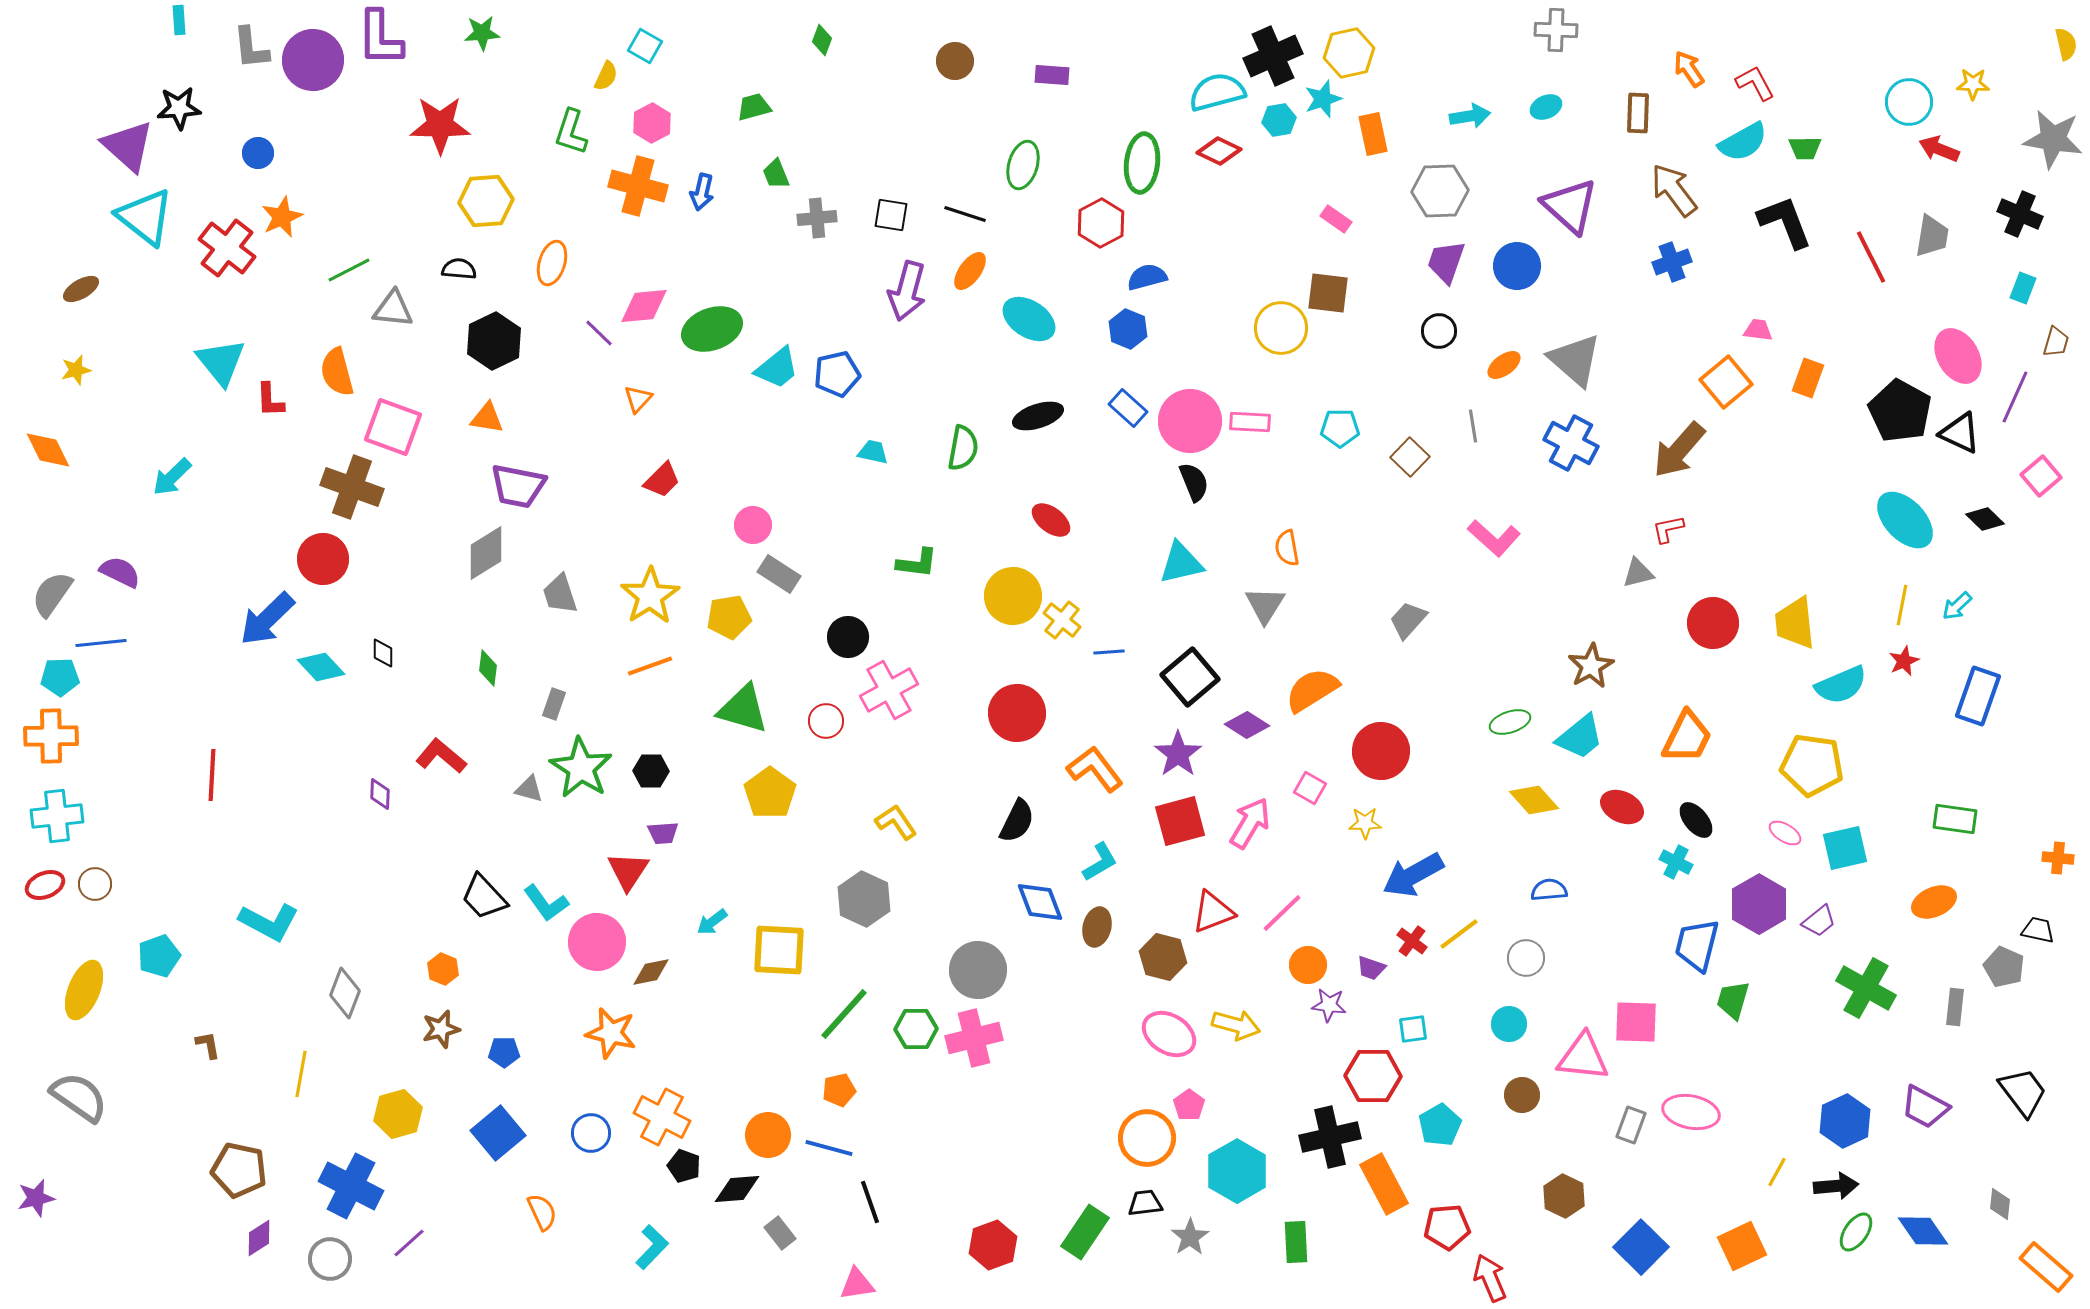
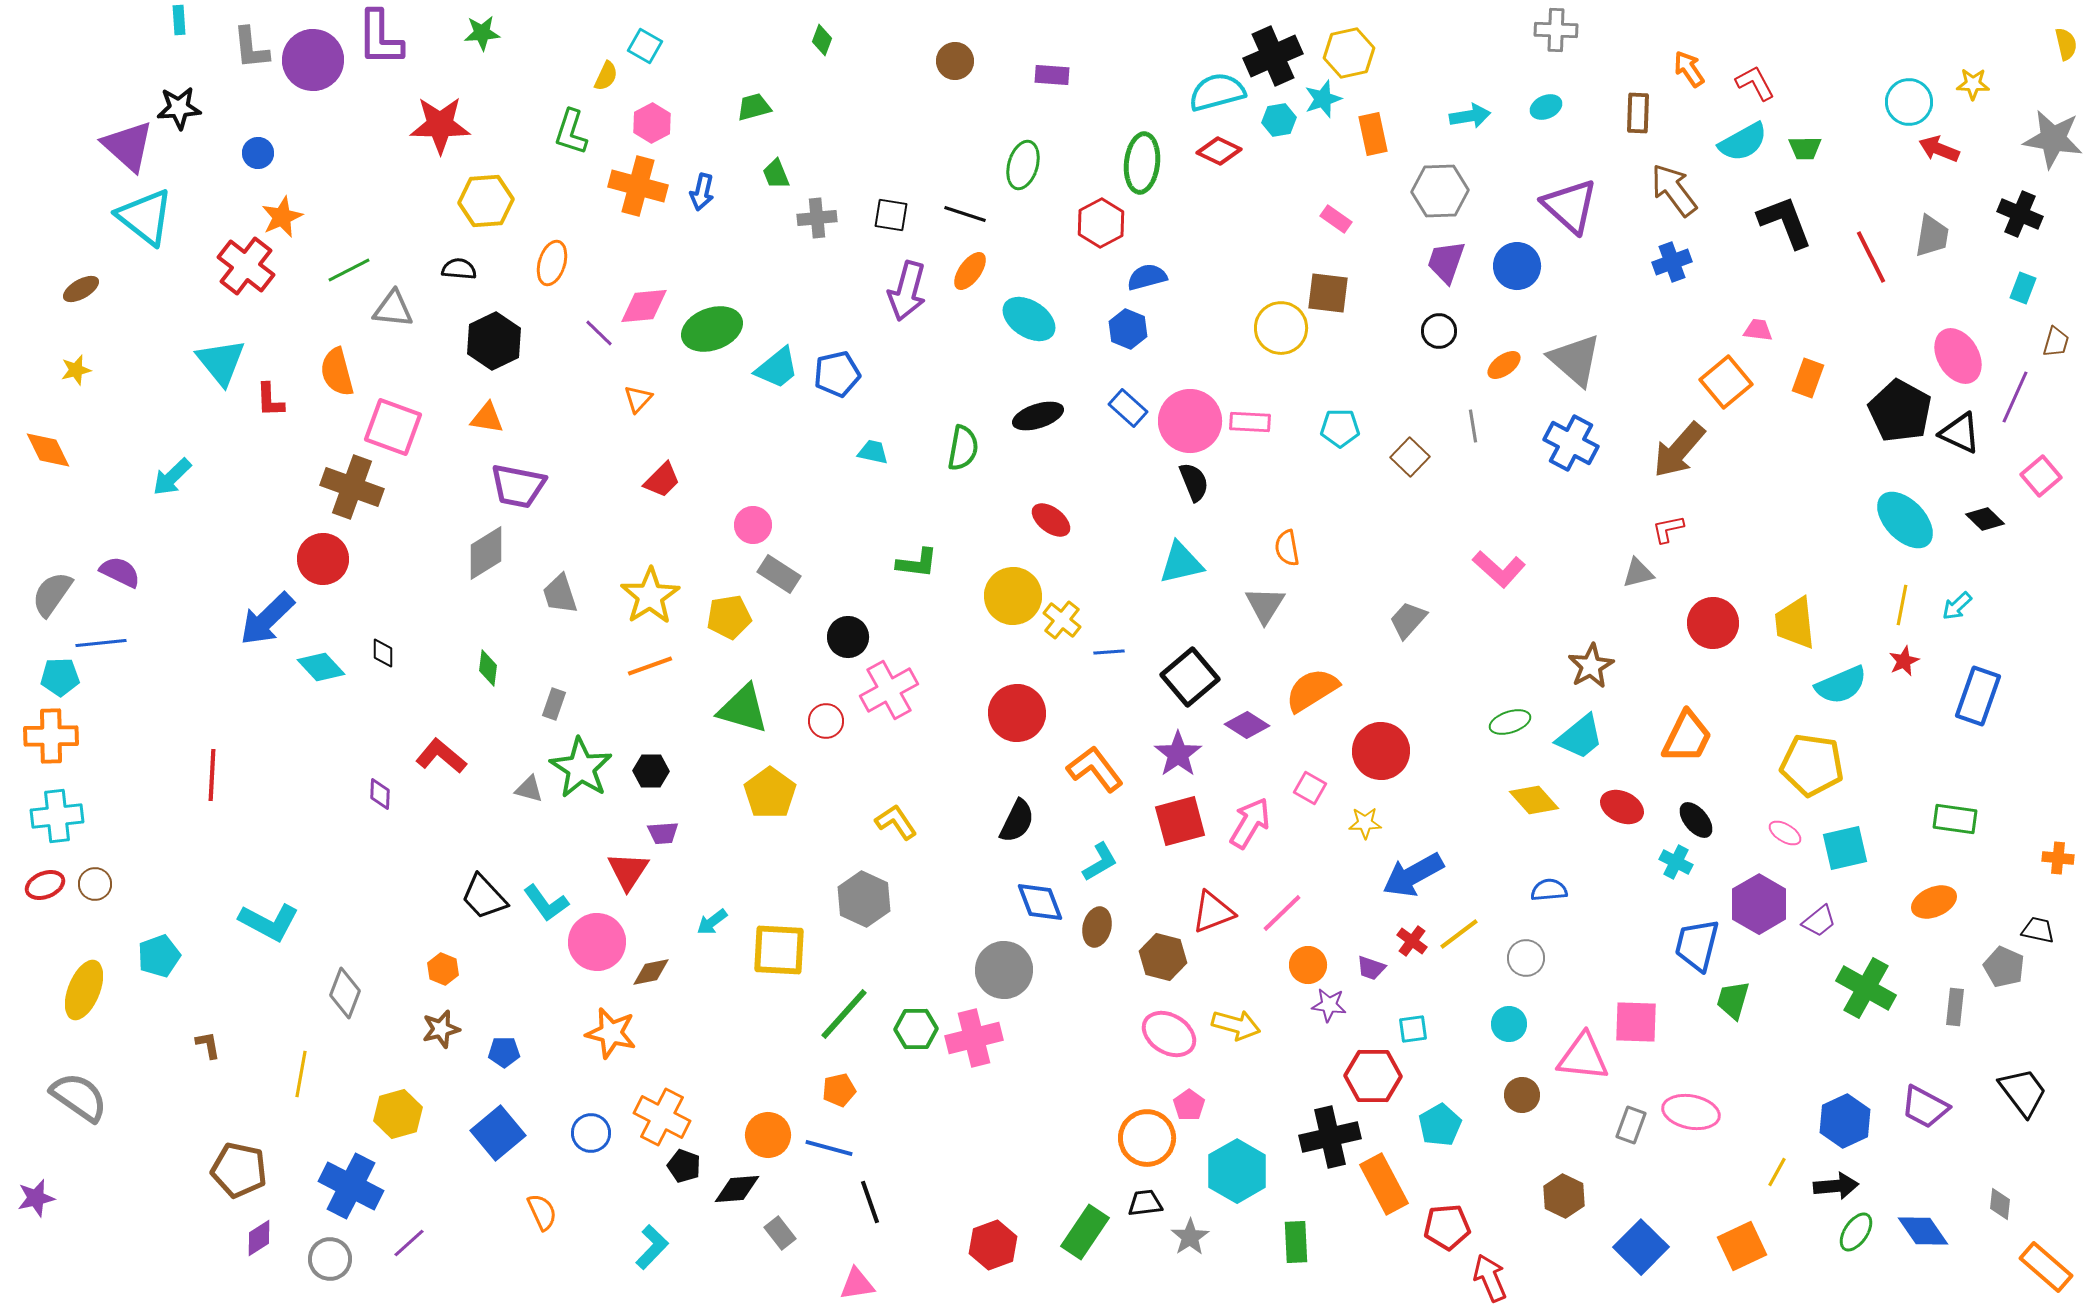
red cross at (227, 248): moved 19 px right, 18 px down
pink L-shape at (1494, 538): moved 5 px right, 31 px down
gray circle at (978, 970): moved 26 px right
